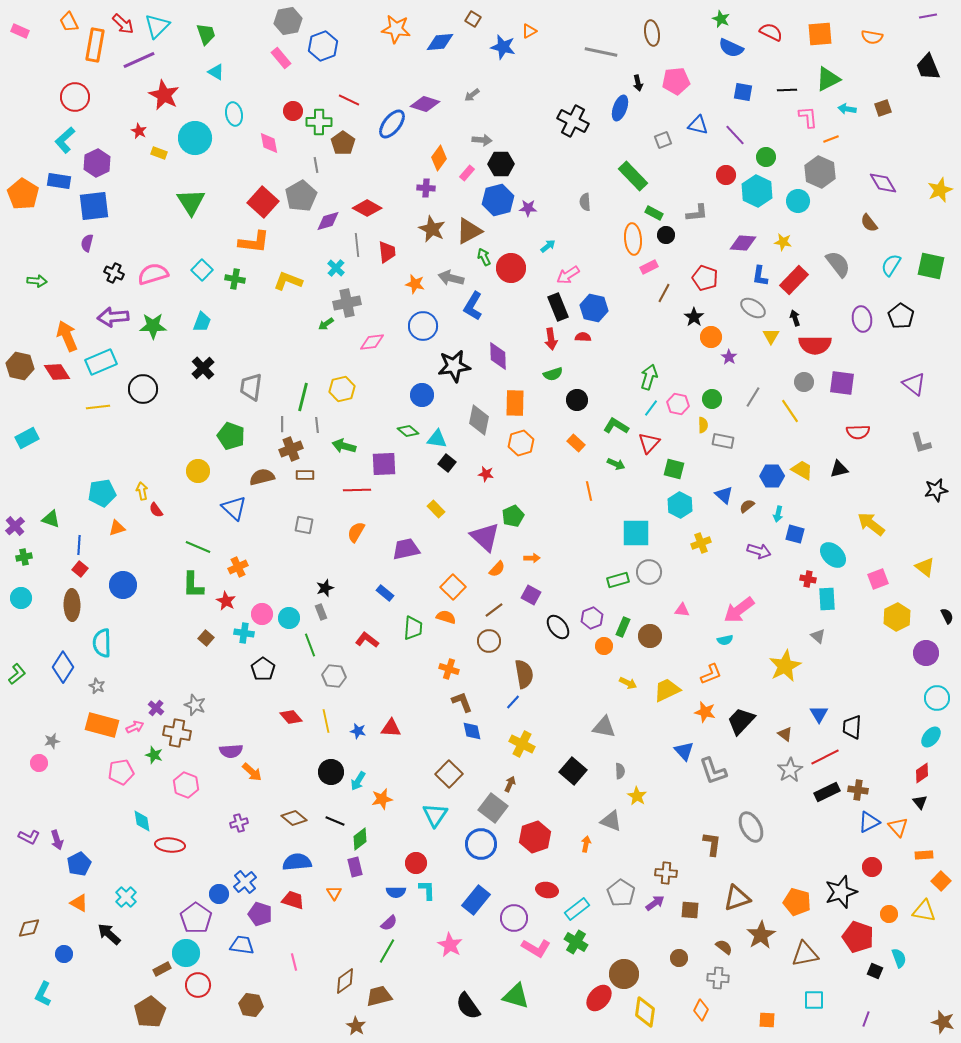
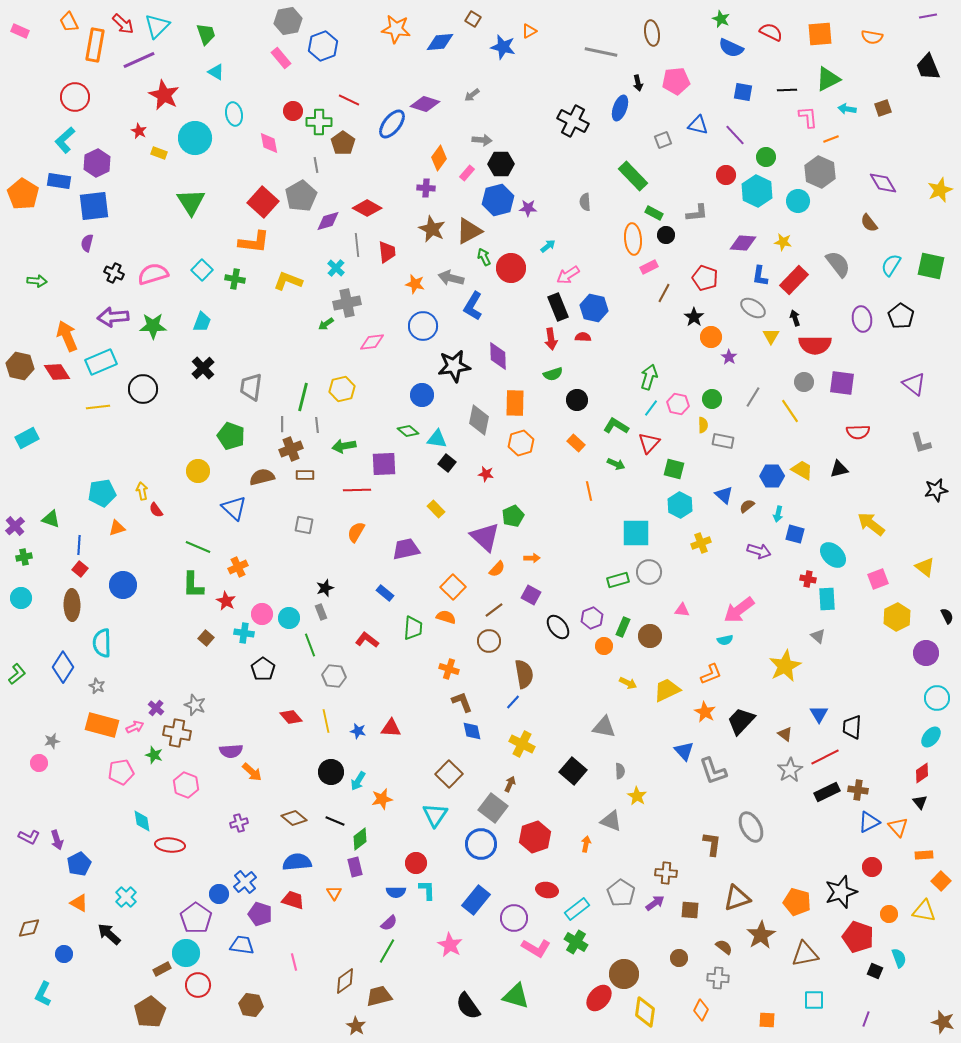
green arrow at (344, 446): rotated 25 degrees counterclockwise
orange star at (705, 712): rotated 15 degrees clockwise
